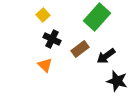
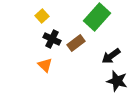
yellow square: moved 1 px left, 1 px down
brown rectangle: moved 4 px left, 6 px up
black arrow: moved 5 px right
